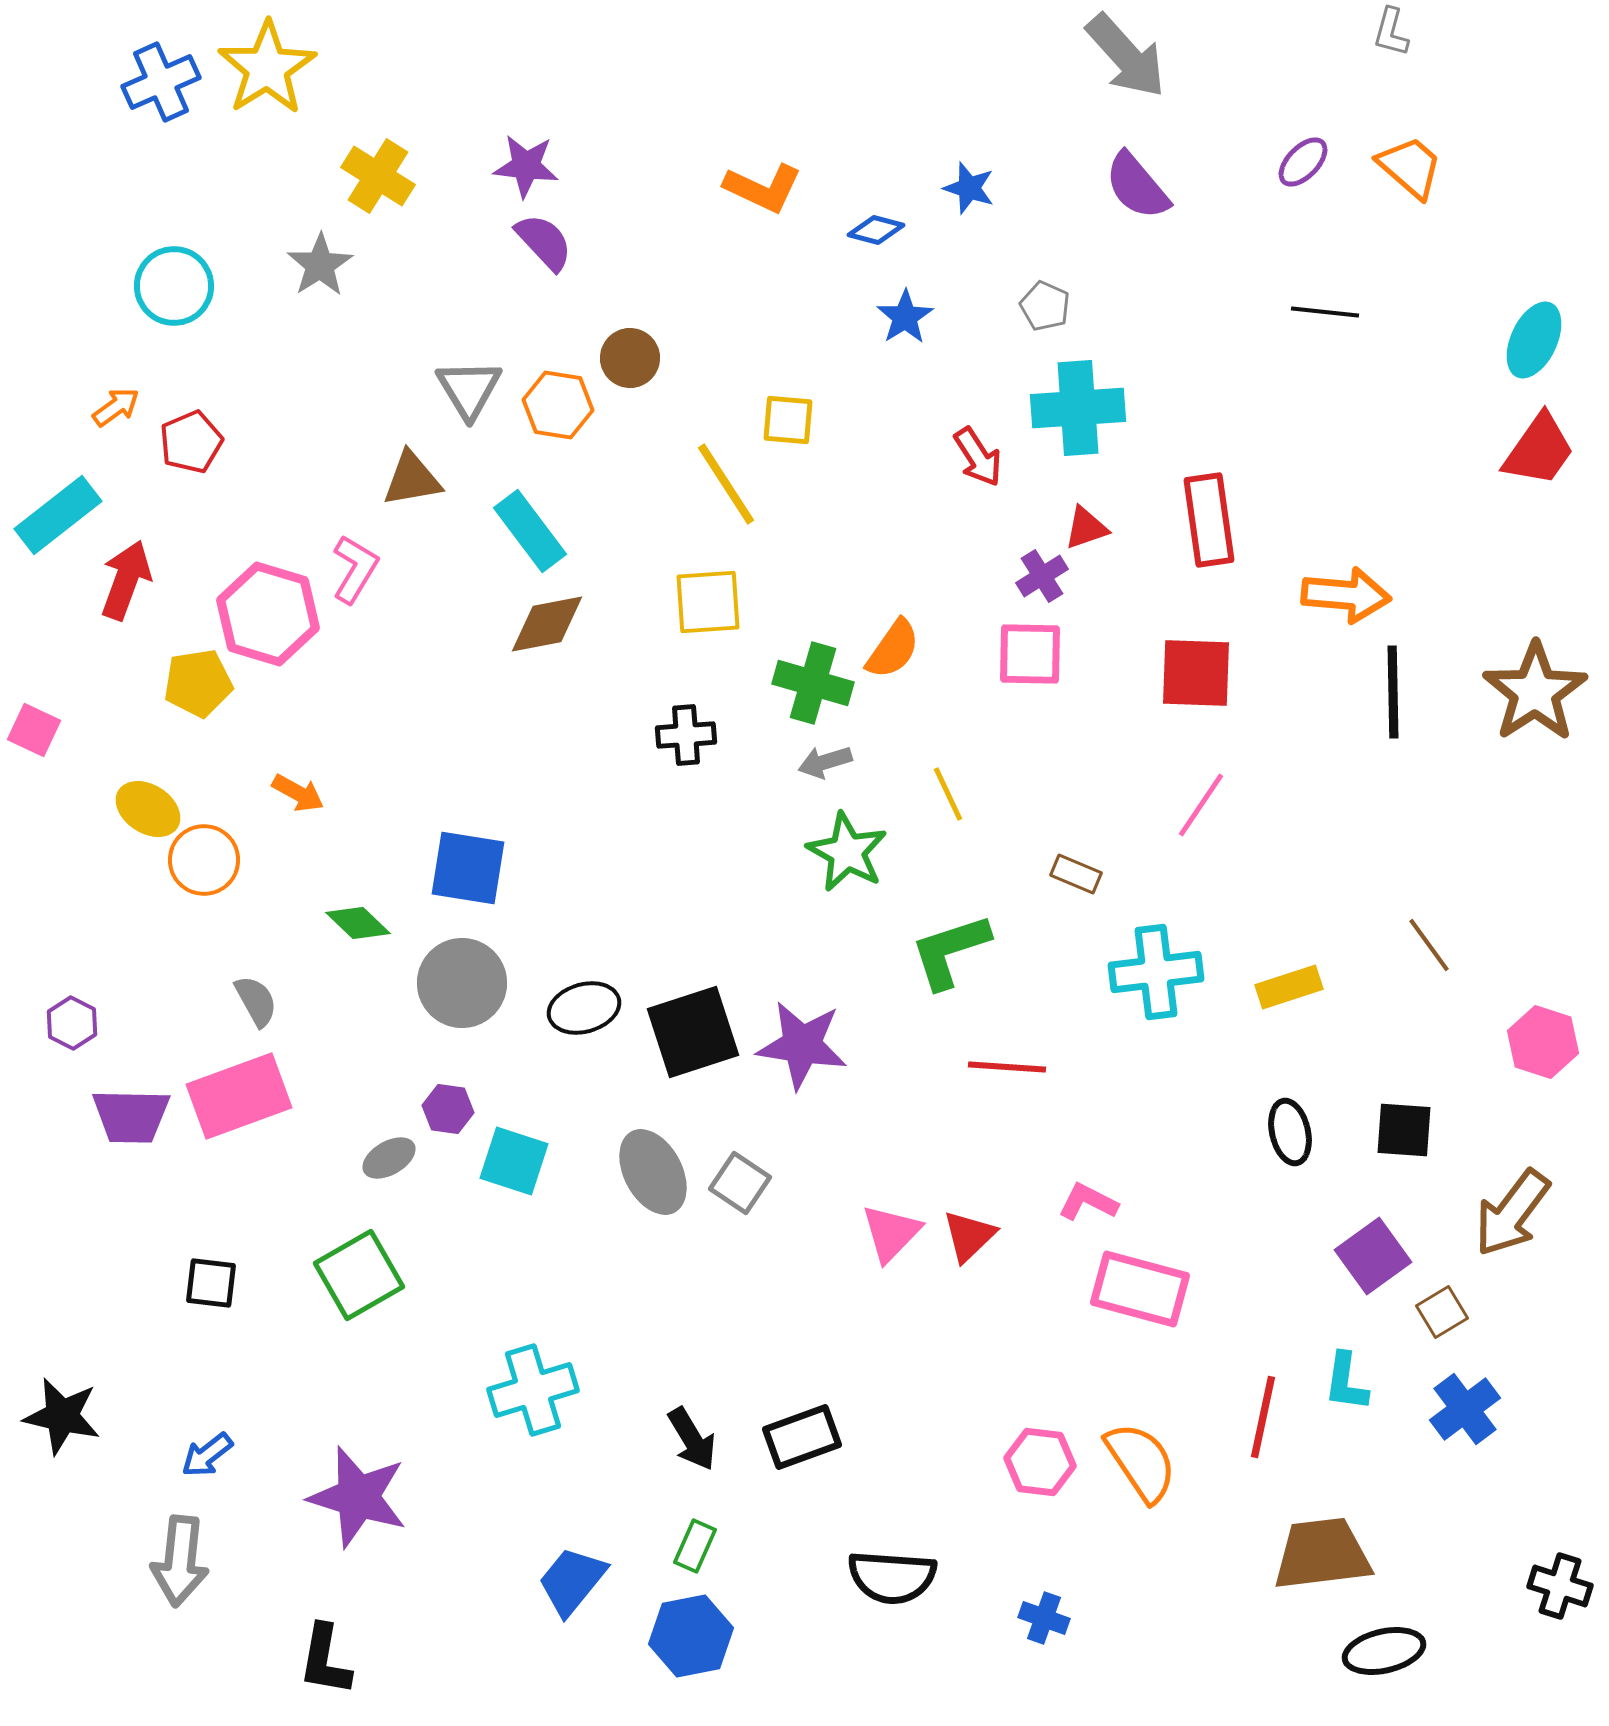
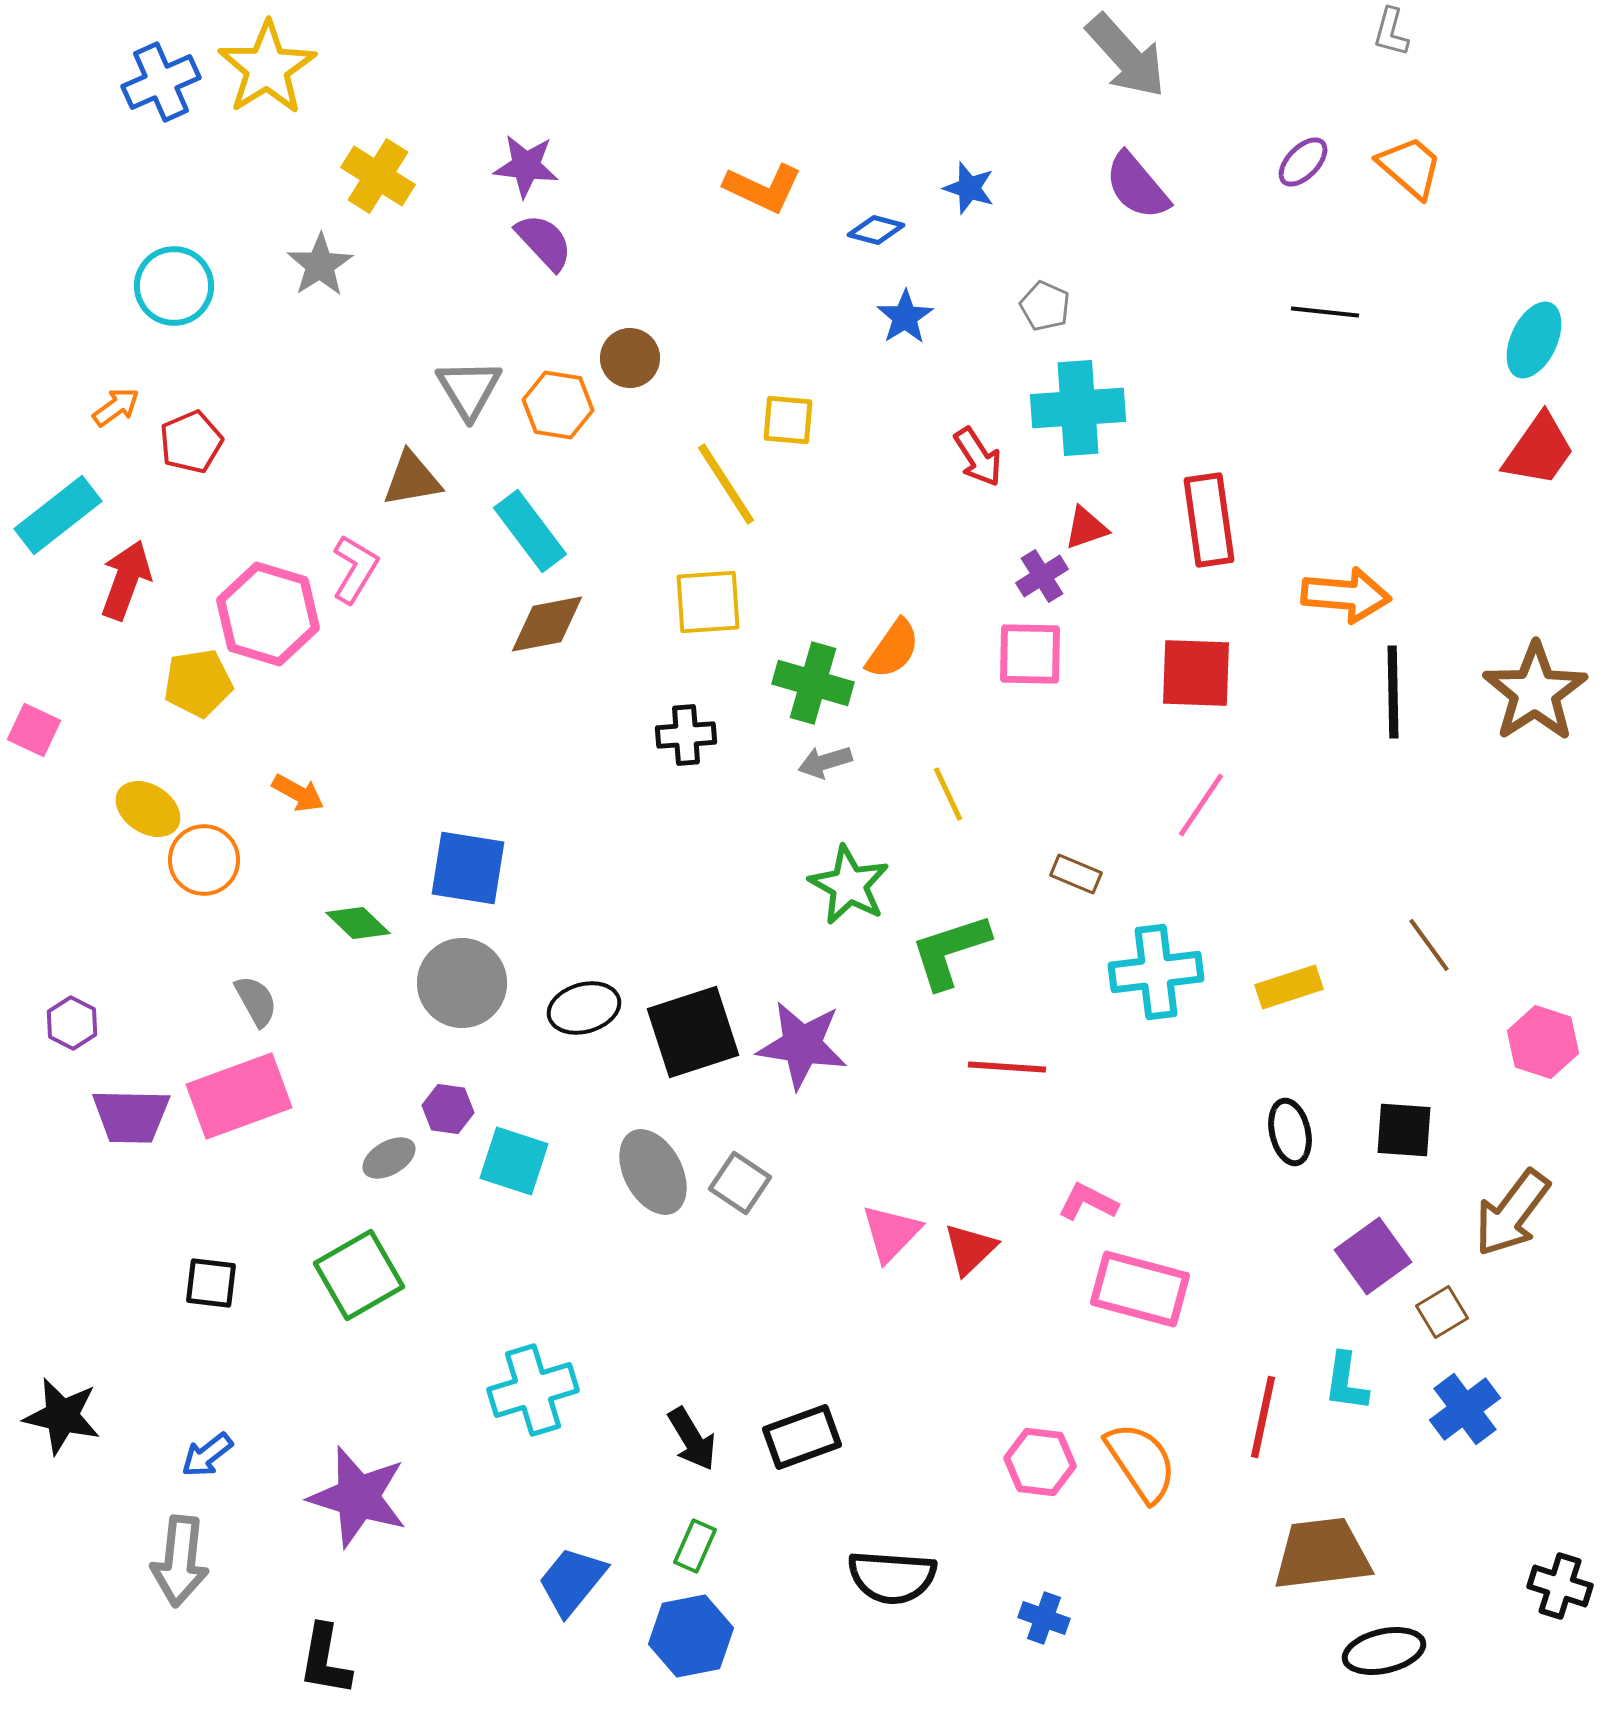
green star at (847, 852): moved 2 px right, 33 px down
red triangle at (969, 1236): moved 1 px right, 13 px down
